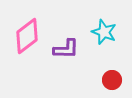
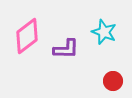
red circle: moved 1 px right, 1 px down
